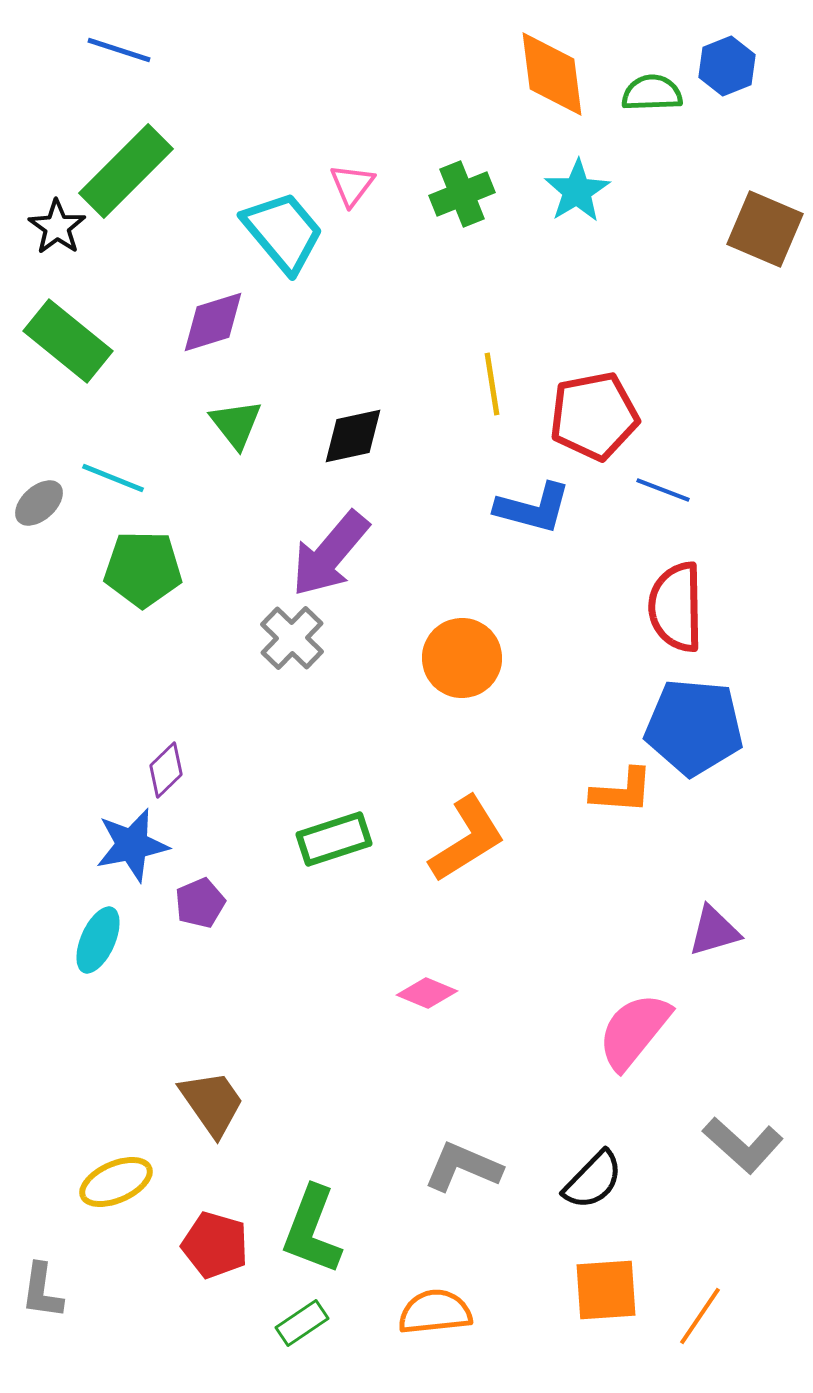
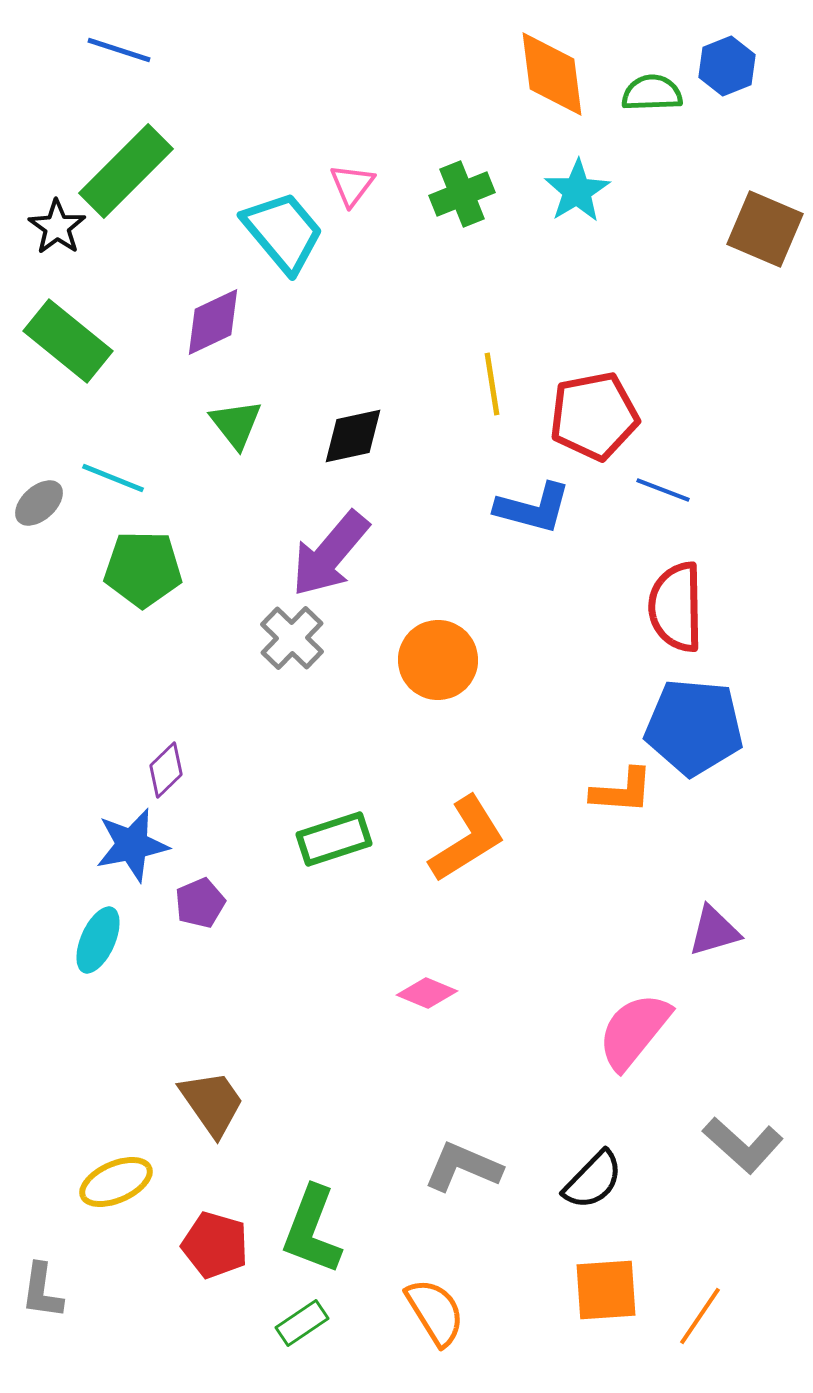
purple diamond at (213, 322): rotated 8 degrees counterclockwise
orange circle at (462, 658): moved 24 px left, 2 px down
orange semicircle at (435, 1312): rotated 64 degrees clockwise
